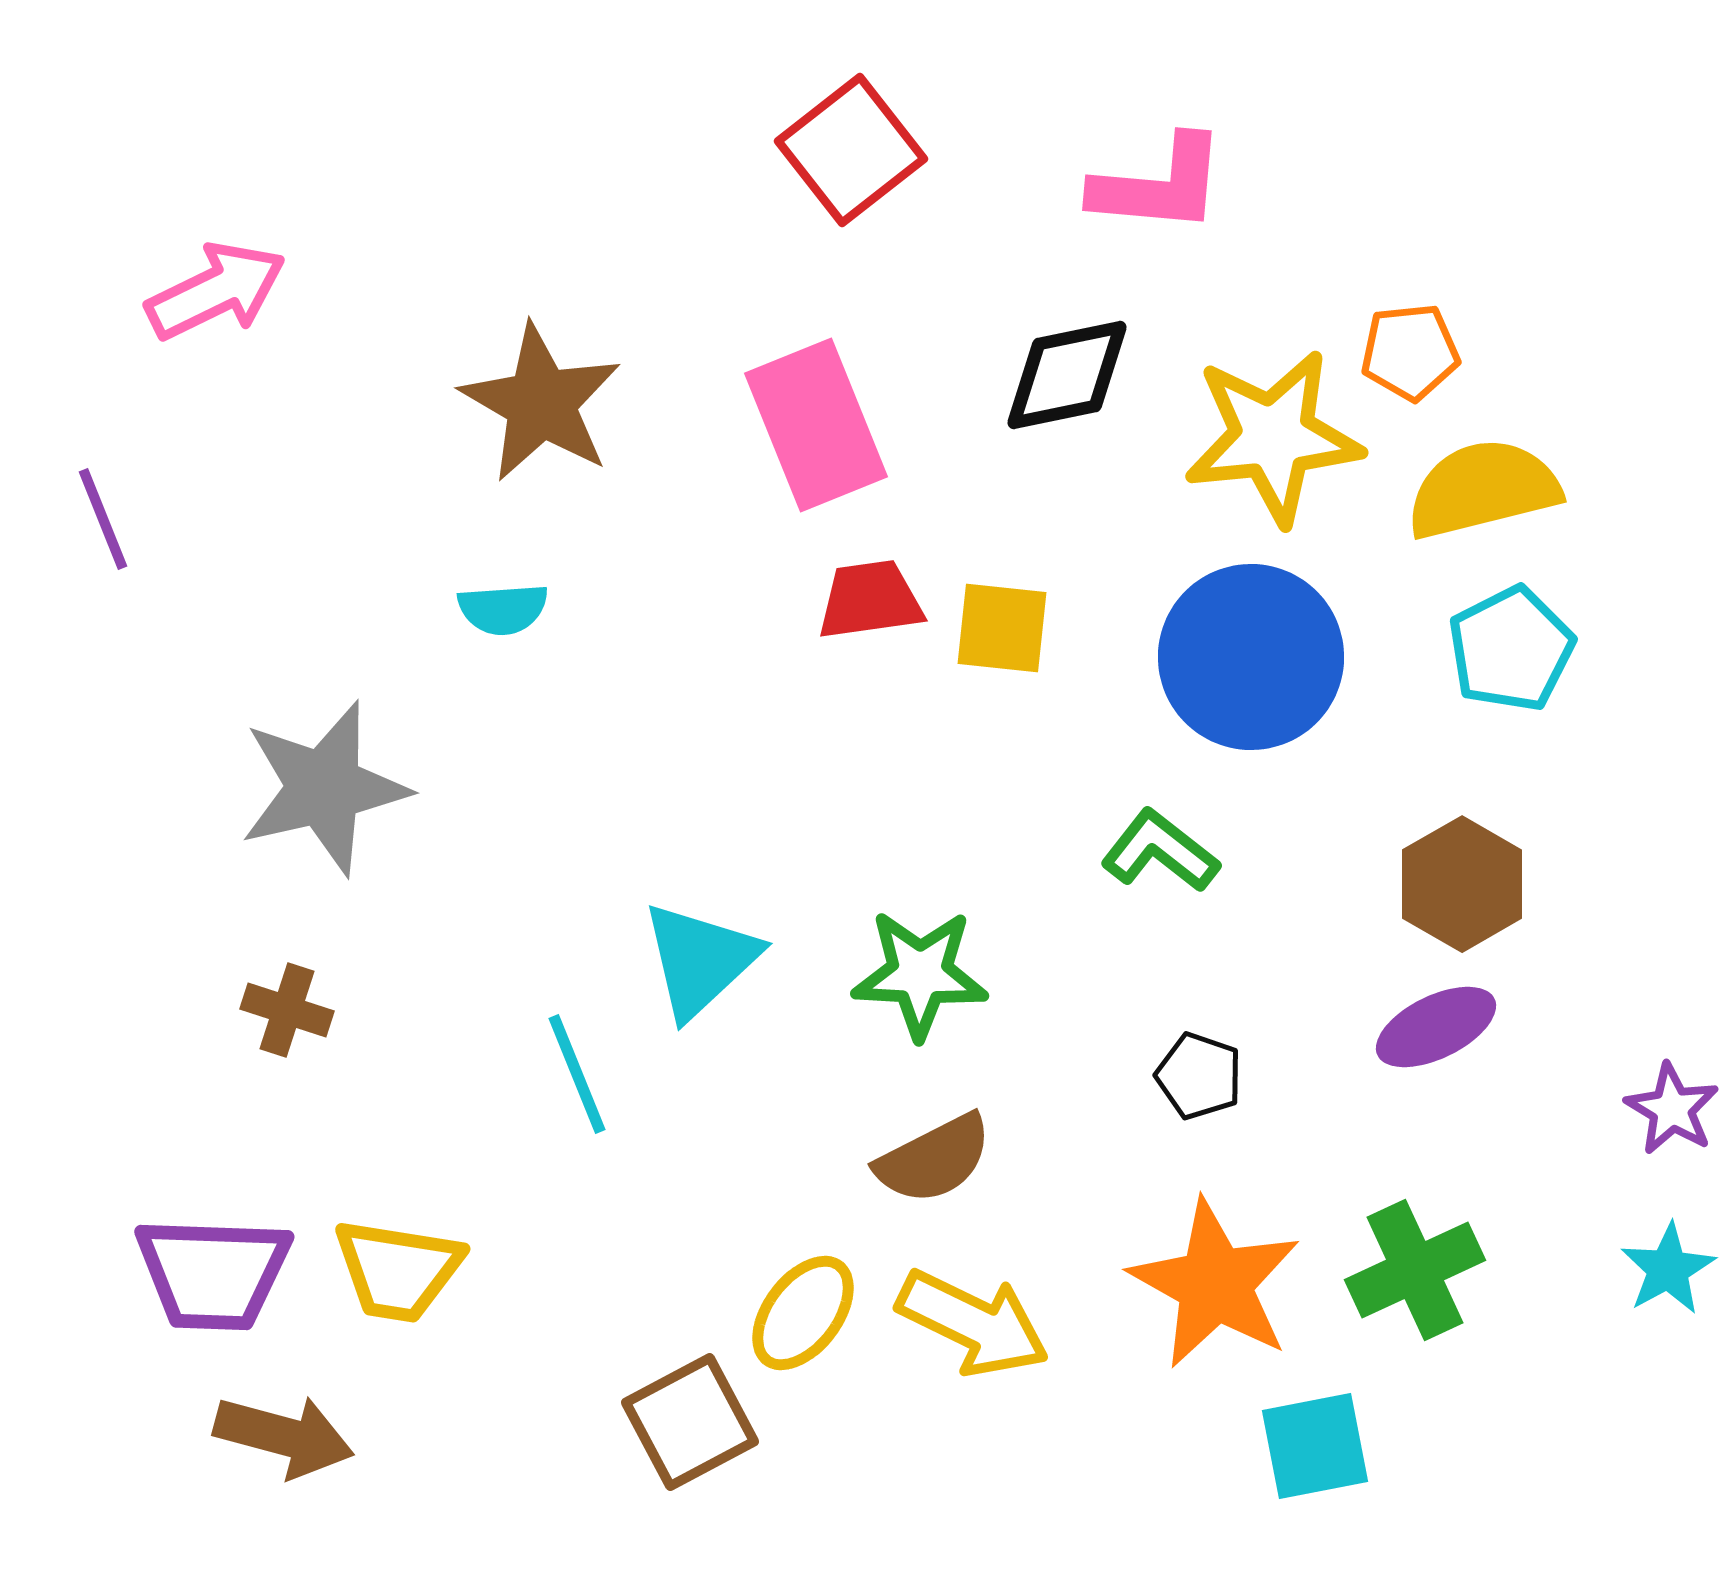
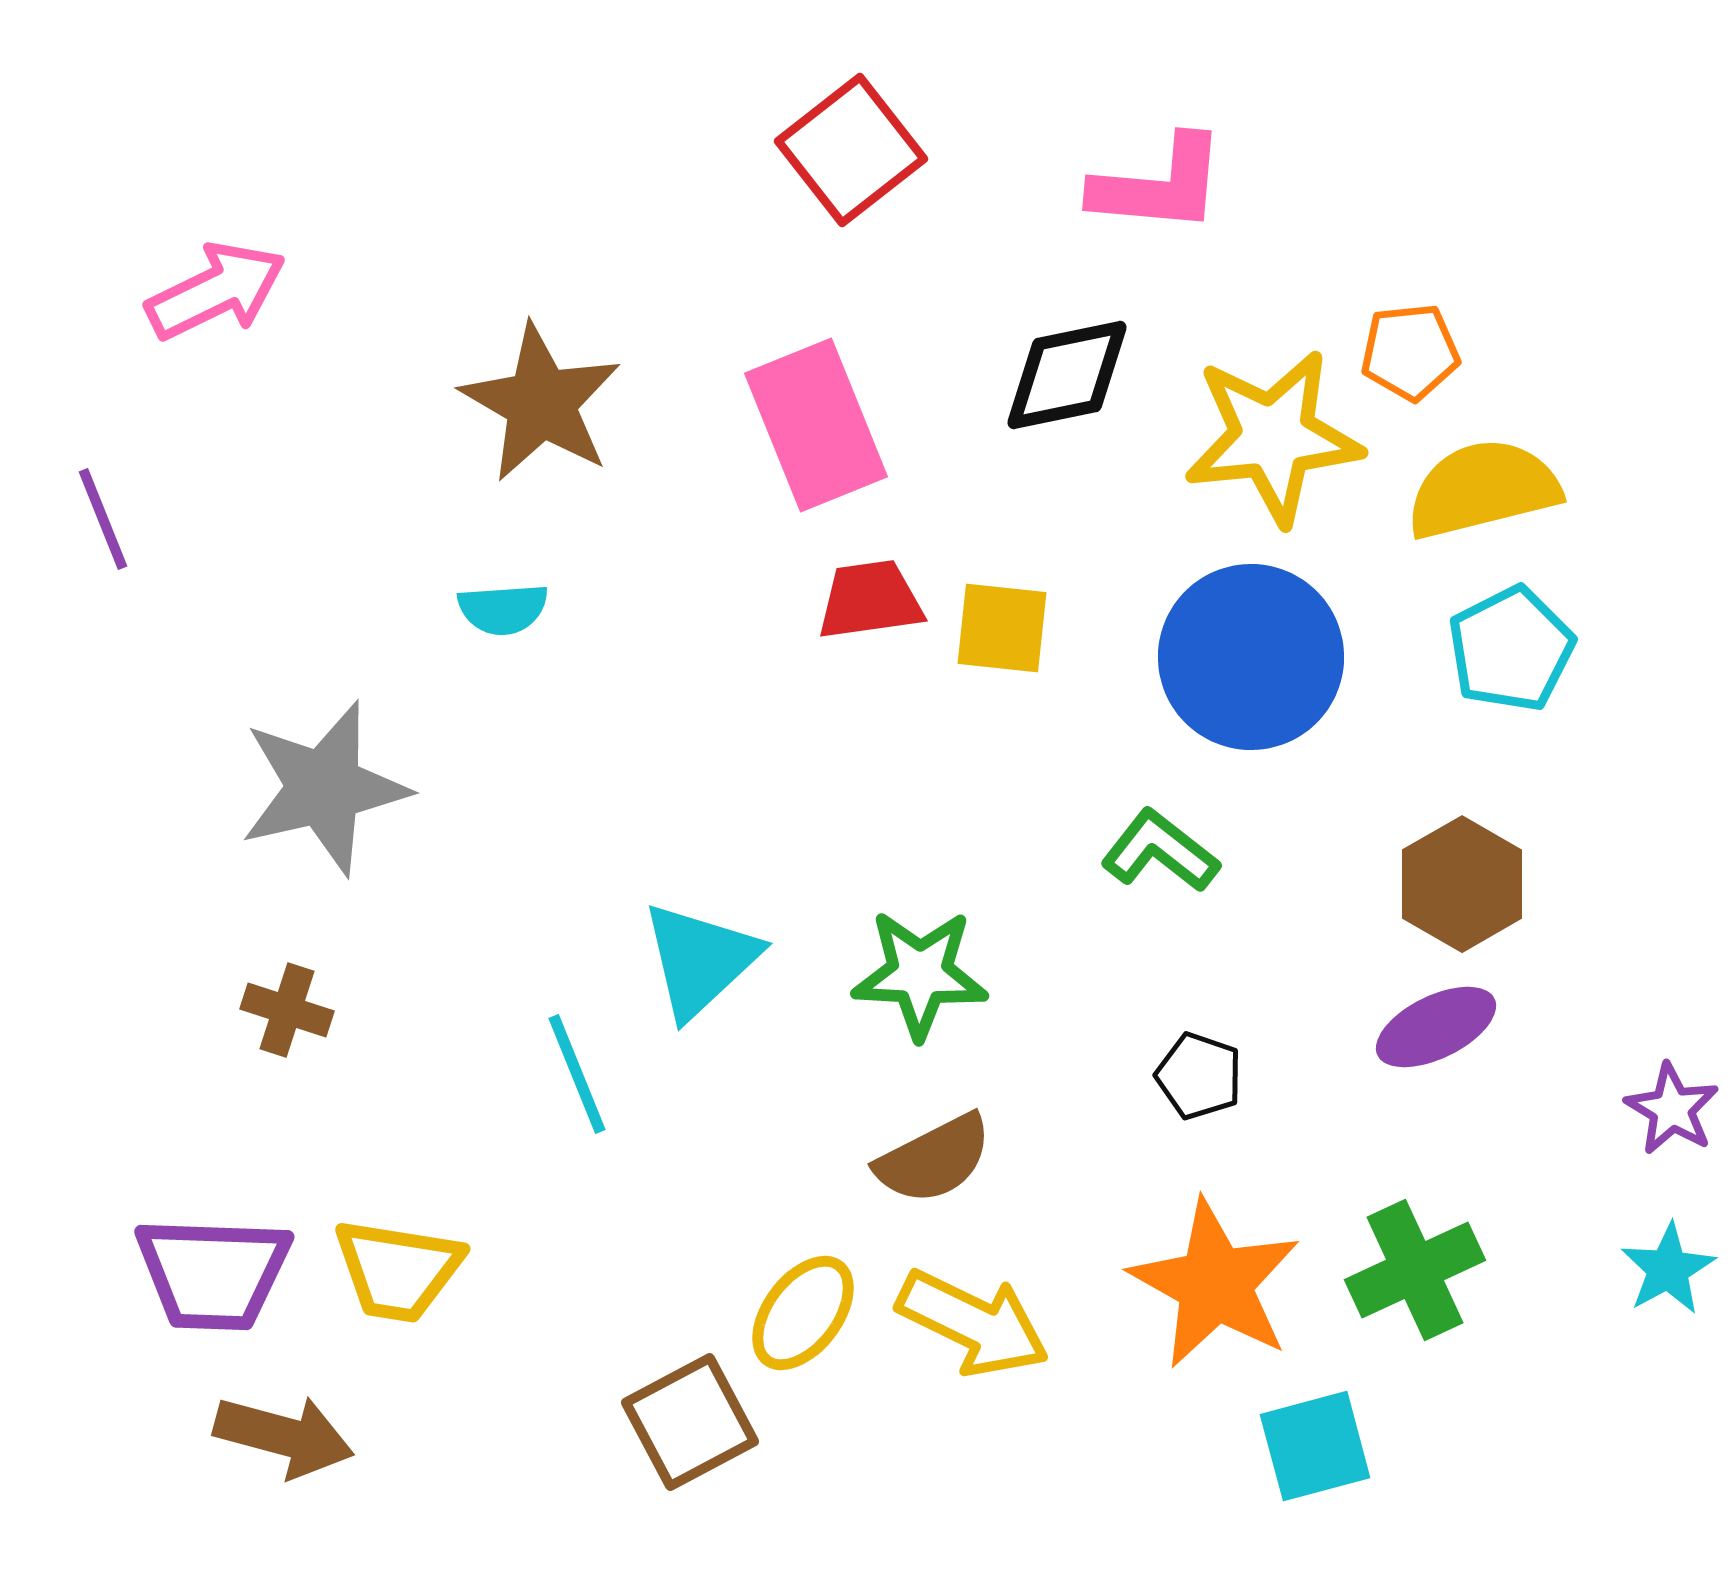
cyan square: rotated 4 degrees counterclockwise
